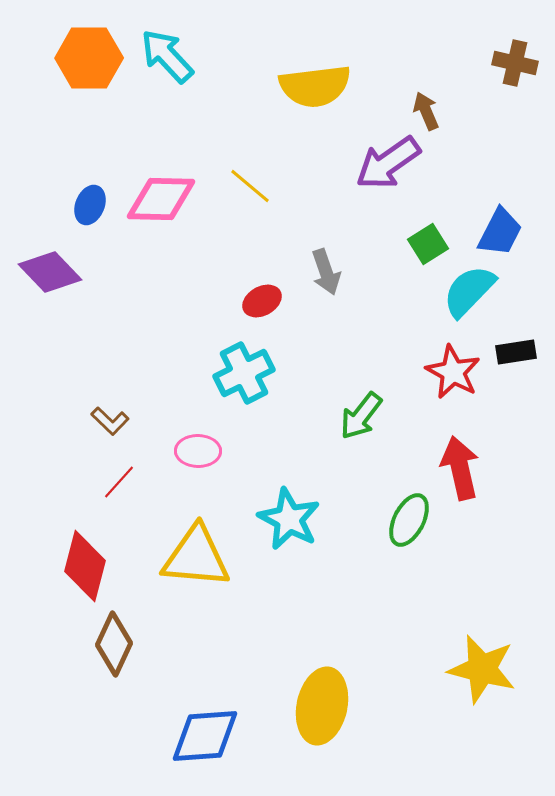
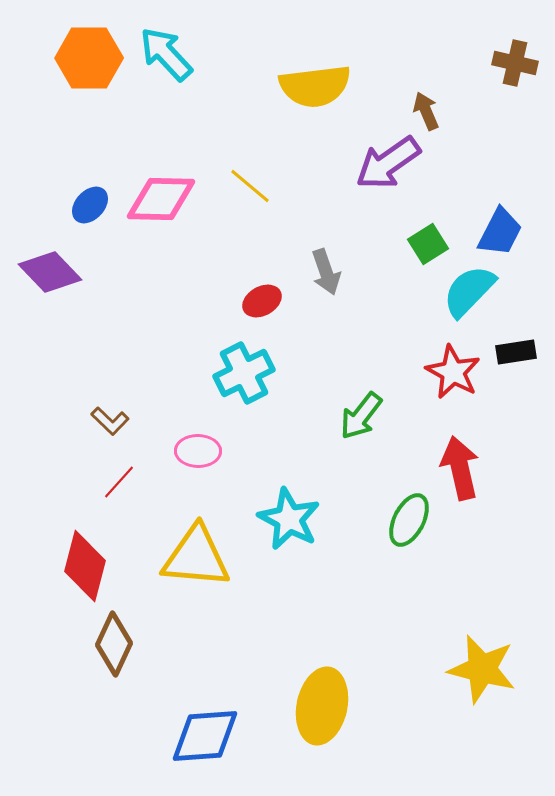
cyan arrow: moved 1 px left, 2 px up
blue ellipse: rotated 21 degrees clockwise
